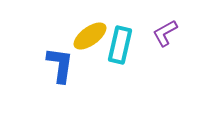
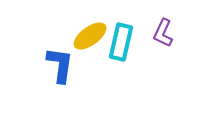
purple L-shape: moved 2 px left; rotated 36 degrees counterclockwise
cyan rectangle: moved 1 px right, 3 px up
